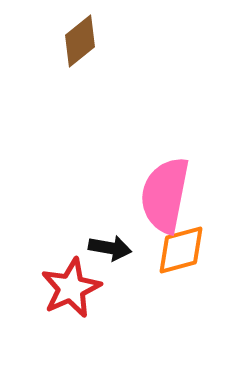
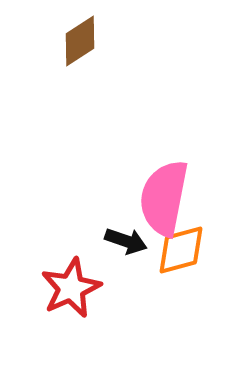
brown diamond: rotated 6 degrees clockwise
pink semicircle: moved 1 px left, 3 px down
black arrow: moved 16 px right, 7 px up; rotated 9 degrees clockwise
